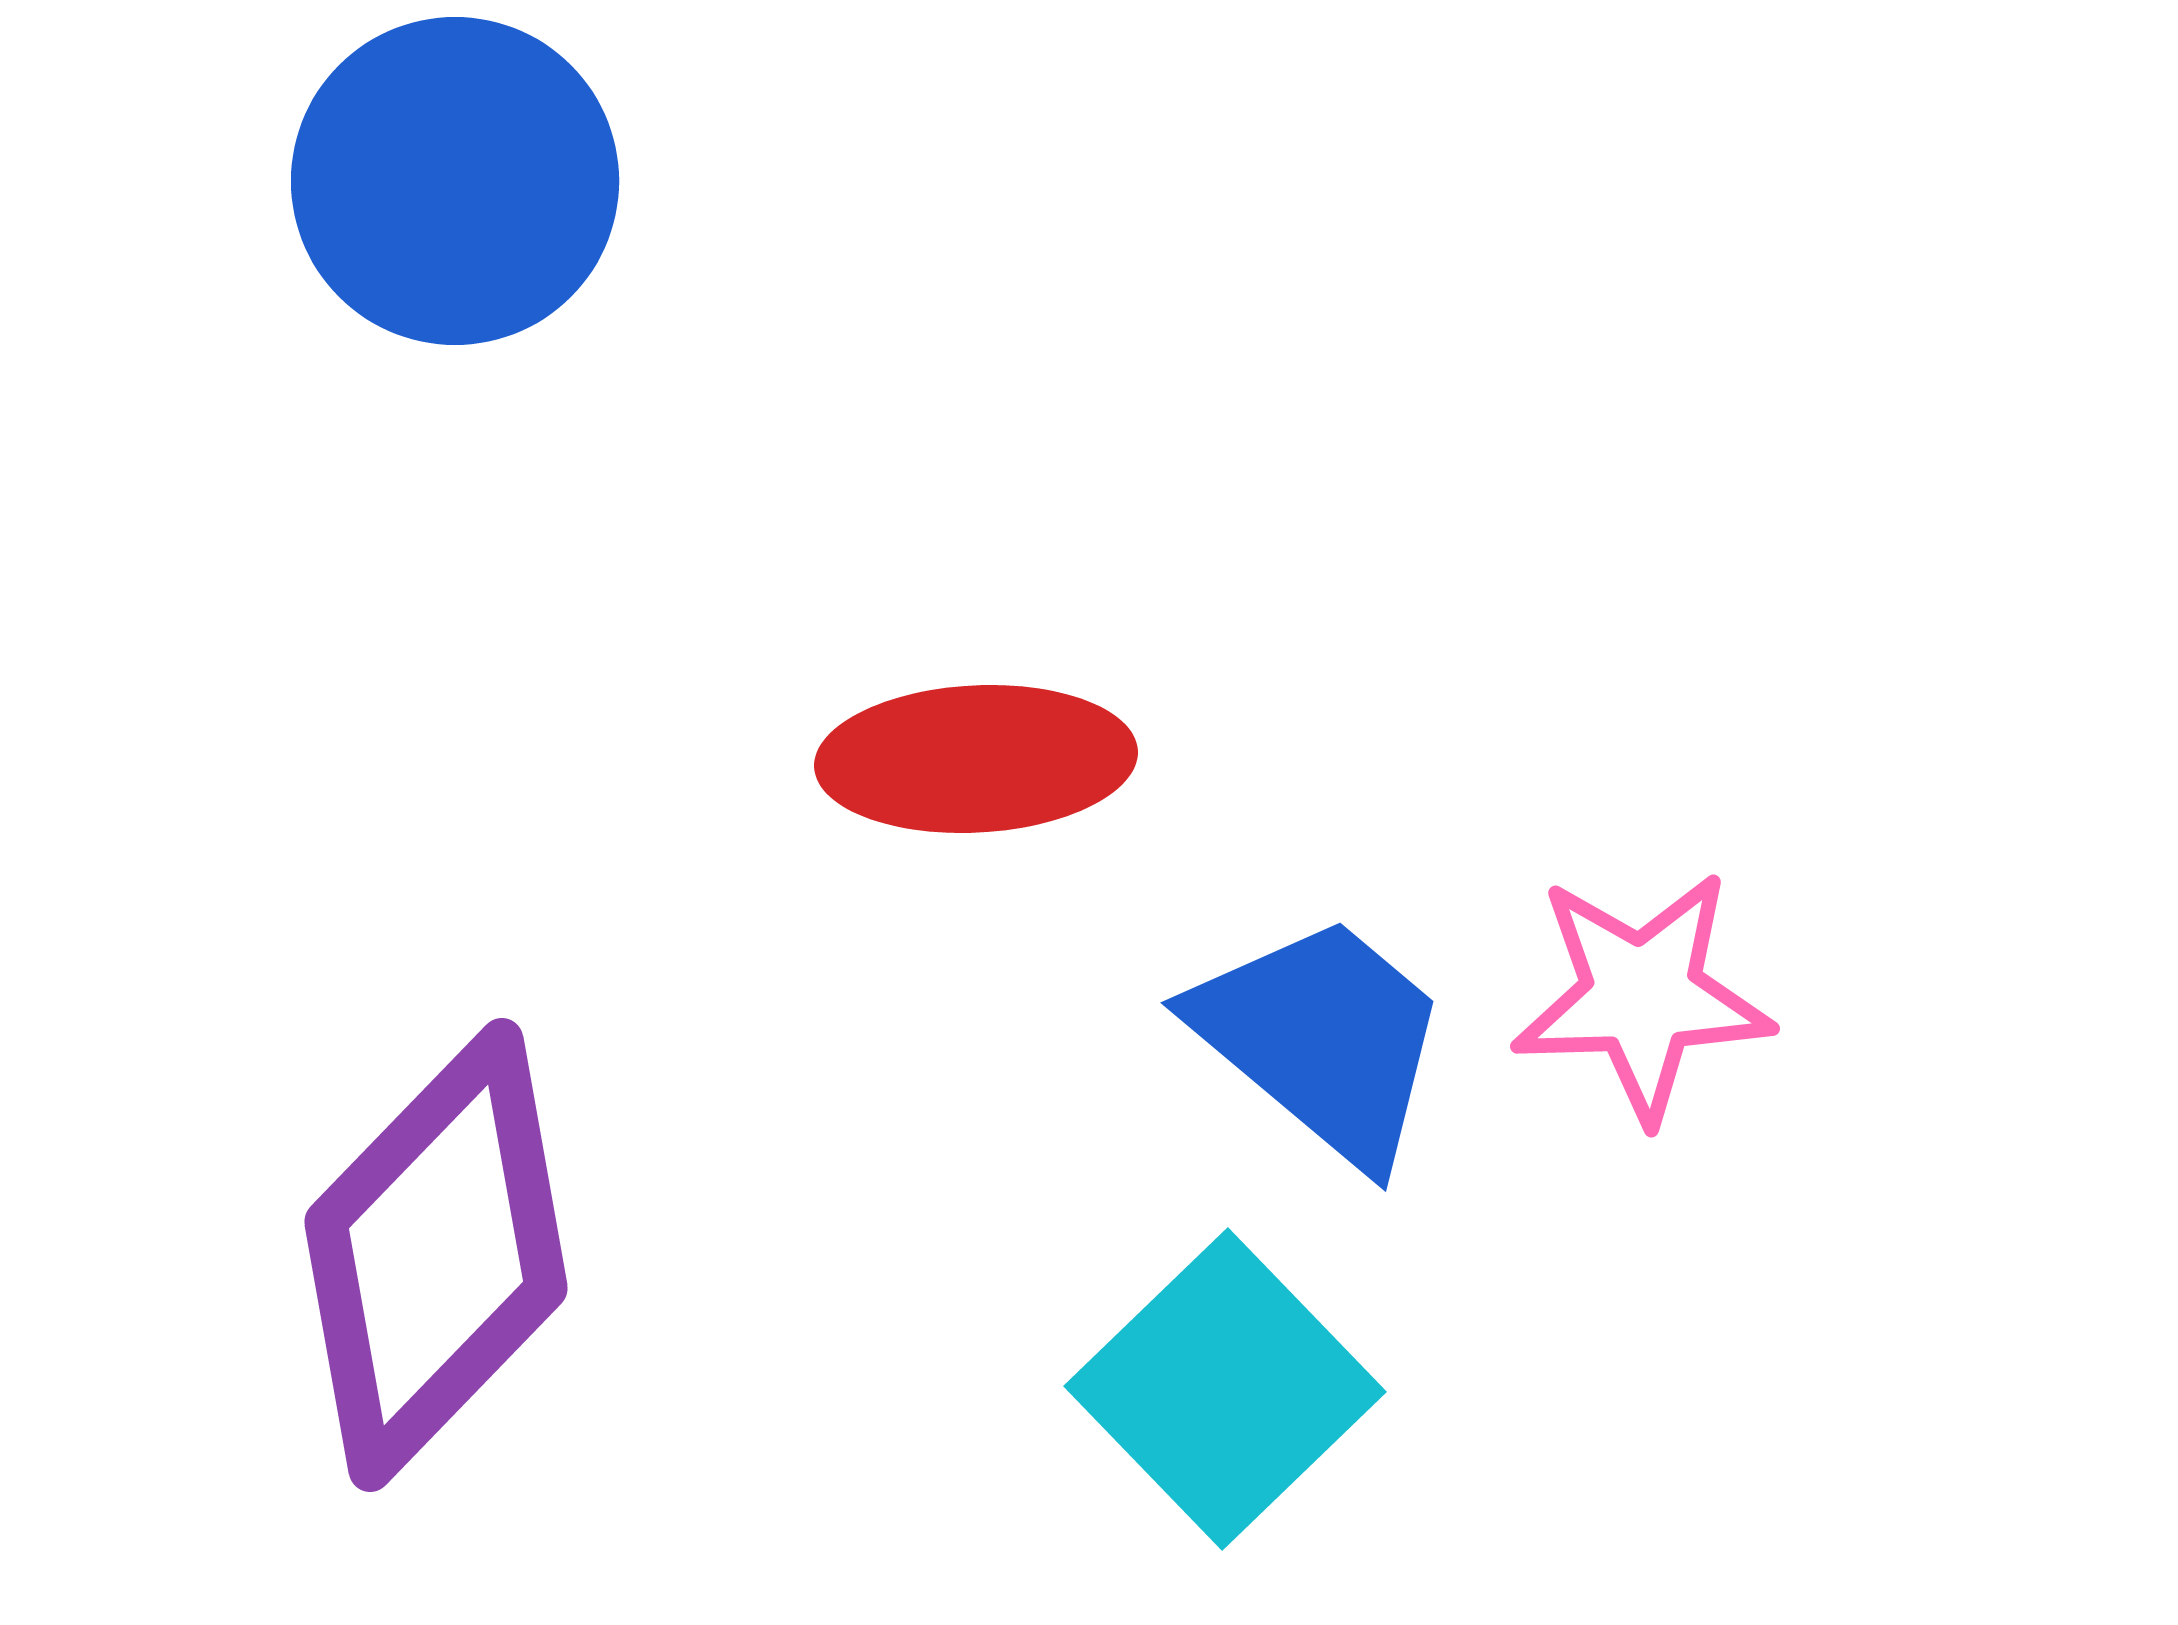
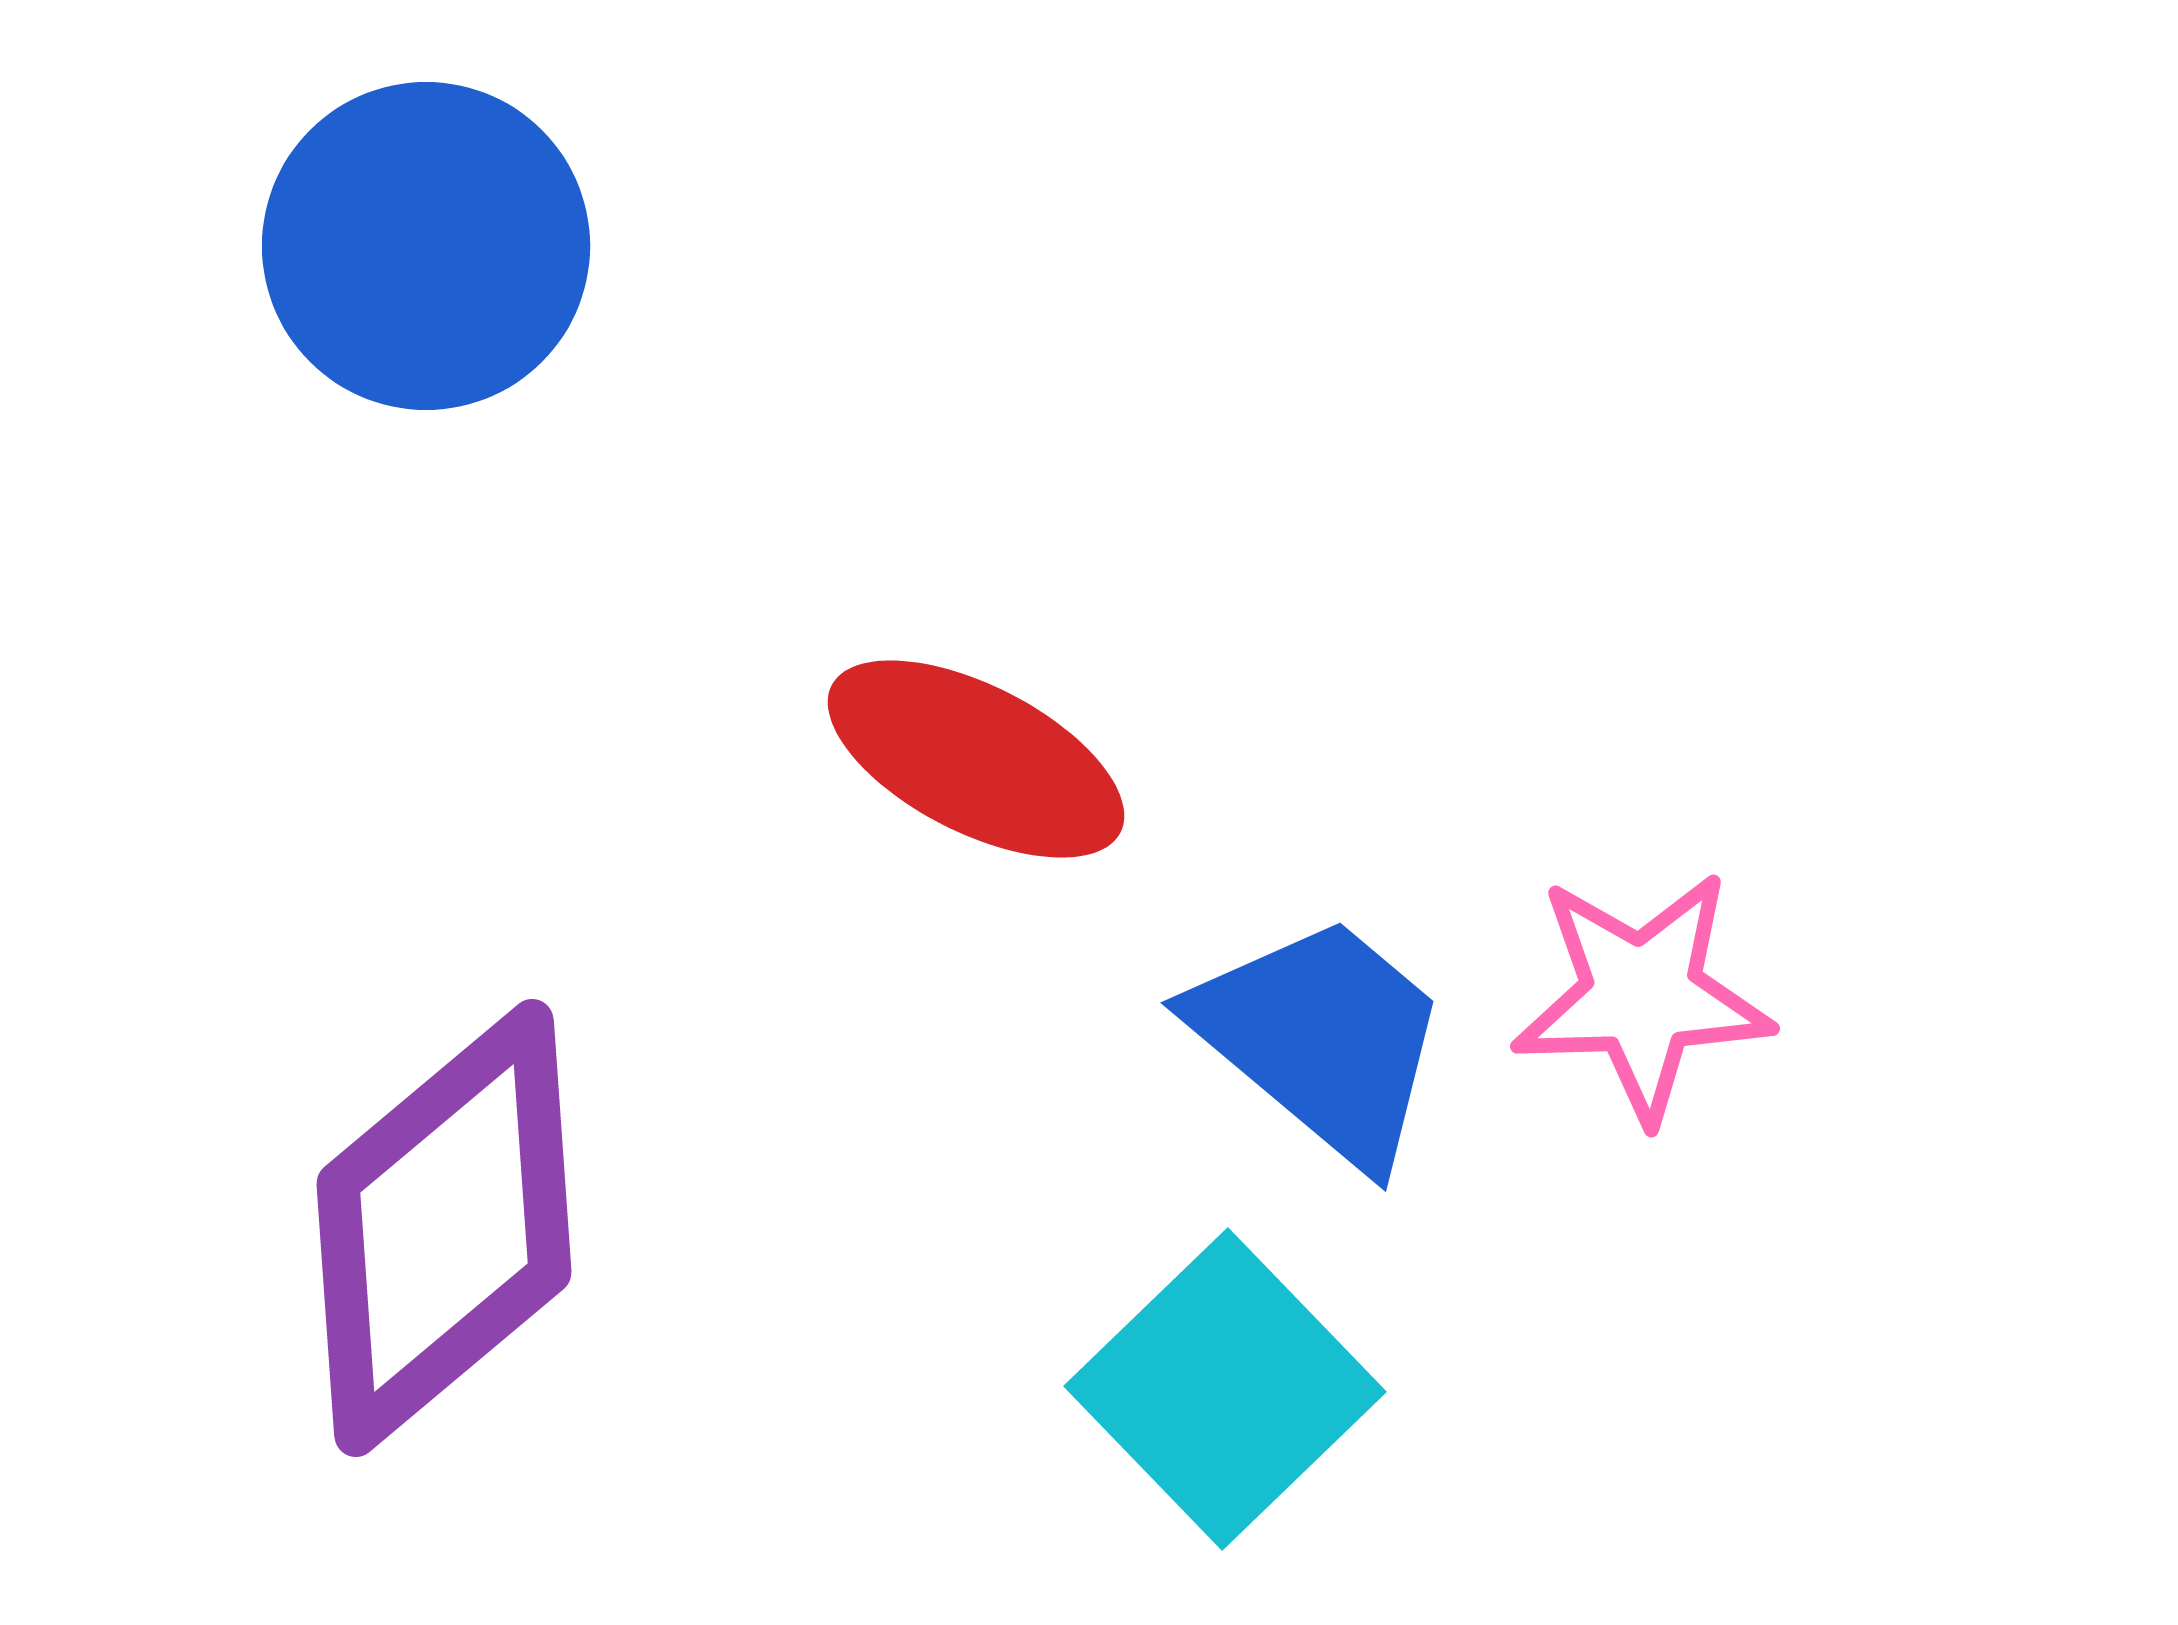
blue circle: moved 29 px left, 65 px down
red ellipse: rotated 30 degrees clockwise
purple diamond: moved 8 px right, 27 px up; rotated 6 degrees clockwise
